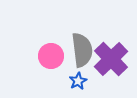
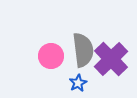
gray semicircle: moved 1 px right
blue star: moved 2 px down
